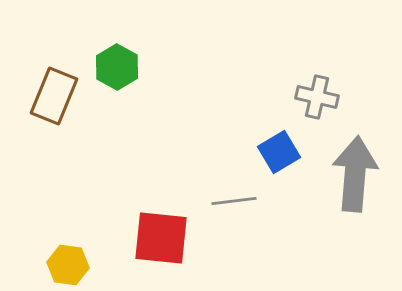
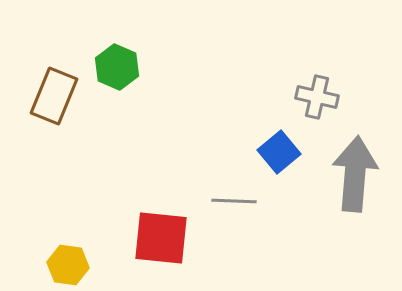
green hexagon: rotated 6 degrees counterclockwise
blue square: rotated 9 degrees counterclockwise
gray line: rotated 9 degrees clockwise
